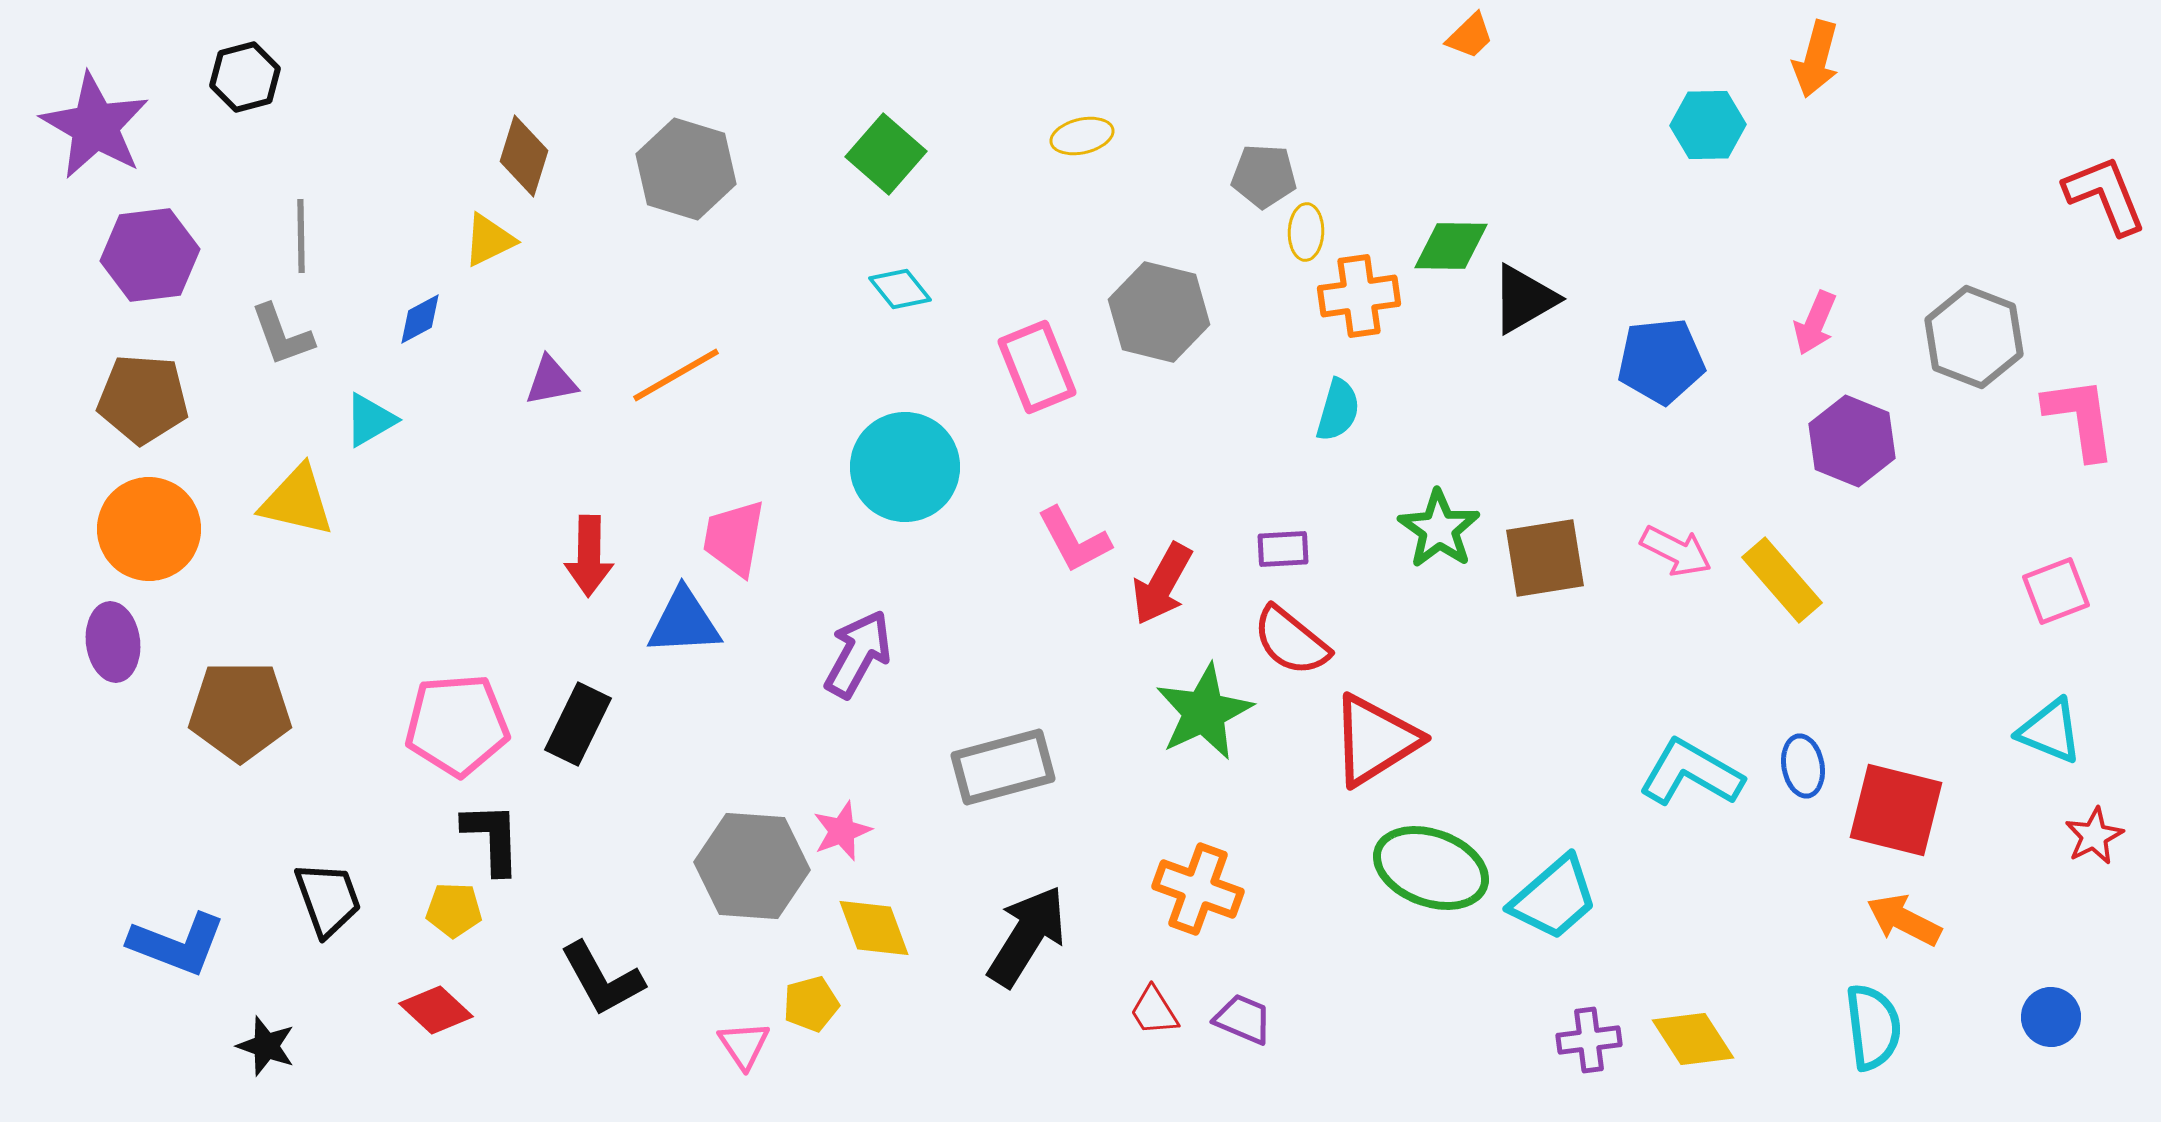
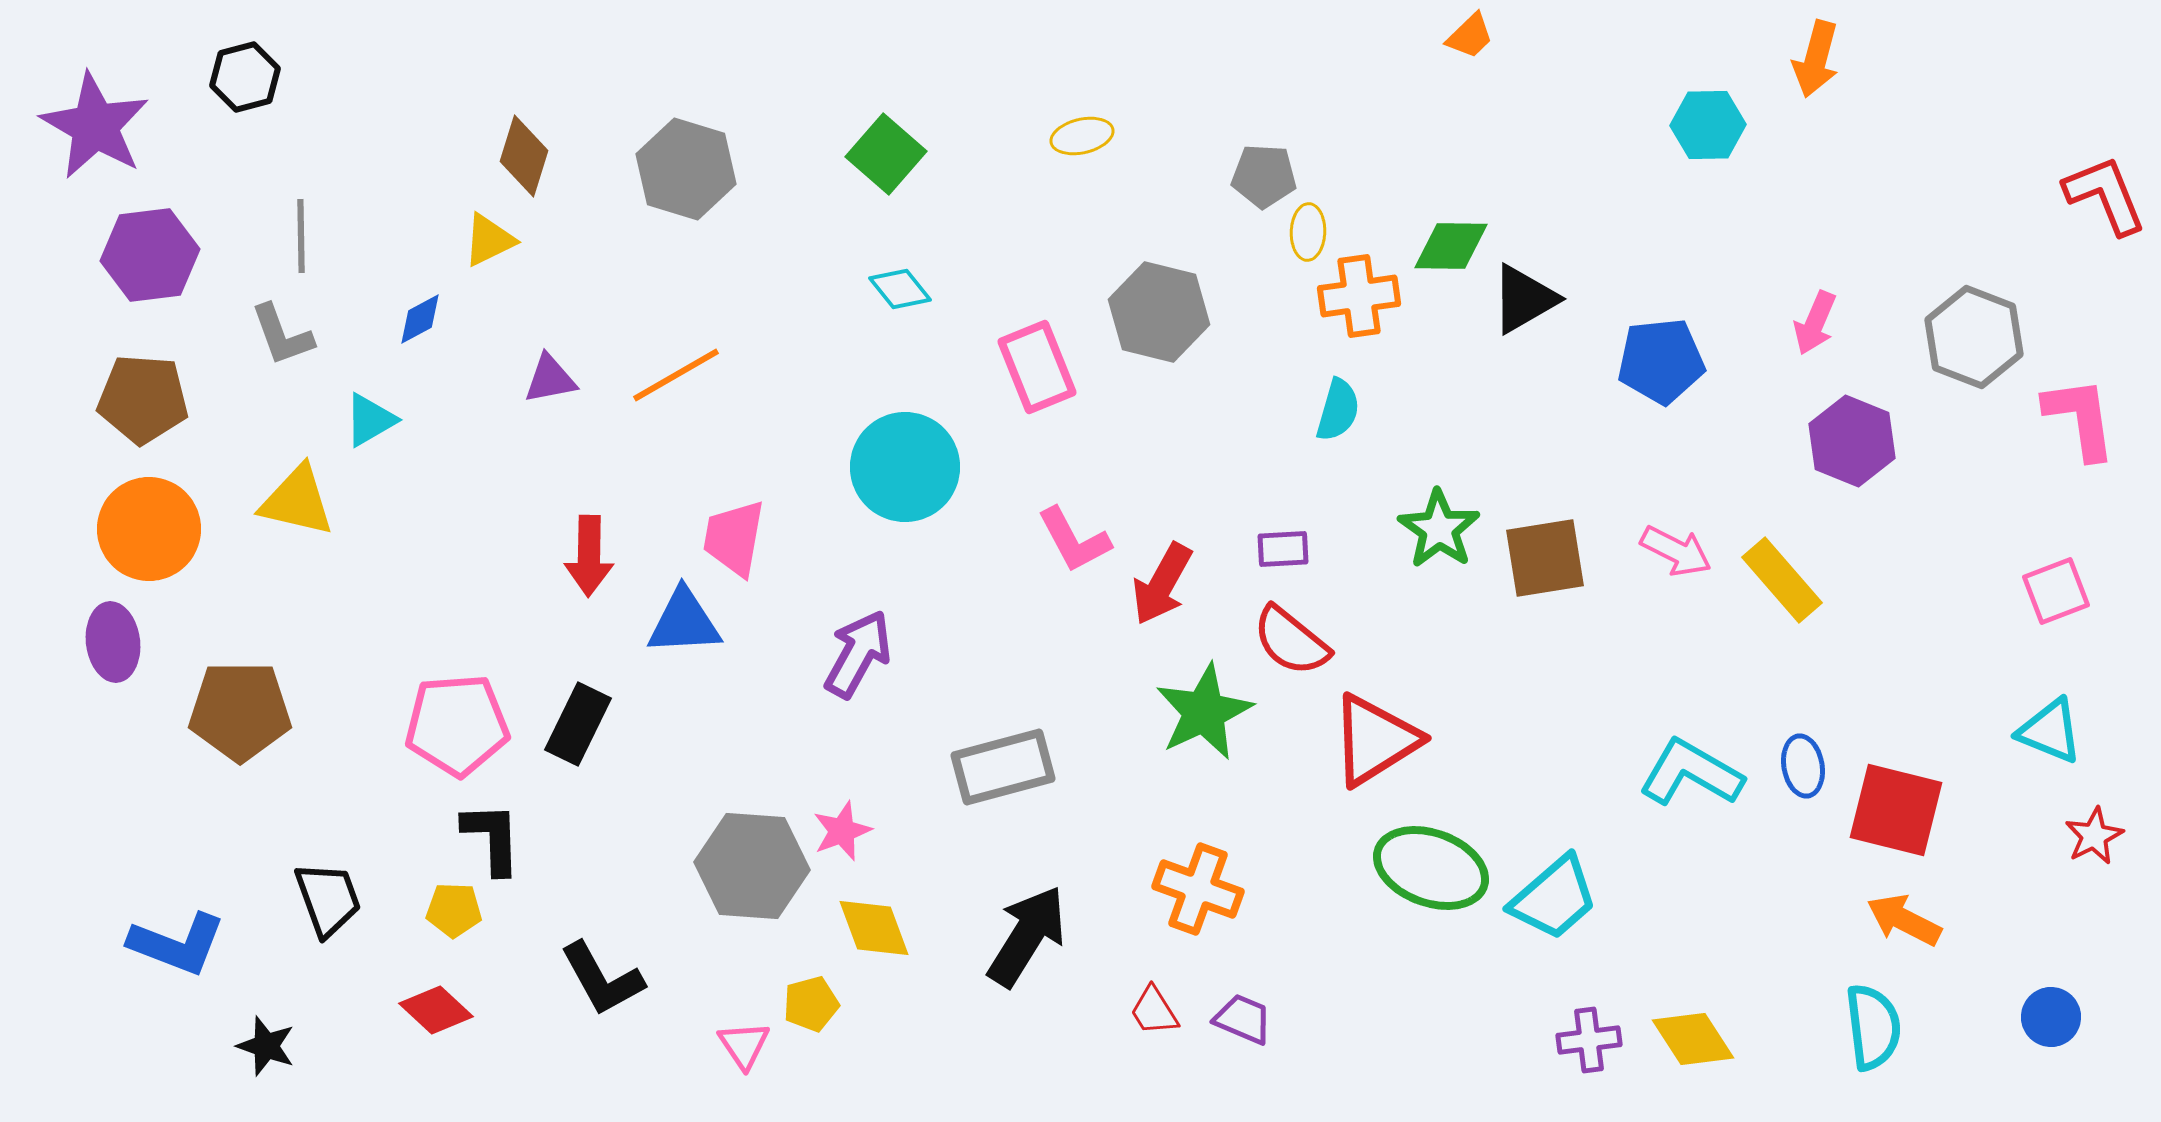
yellow ellipse at (1306, 232): moved 2 px right
purple triangle at (551, 381): moved 1 px left, 2 px up
